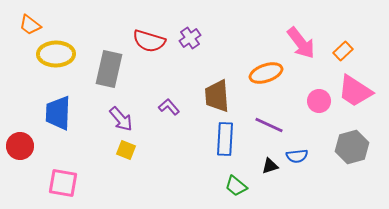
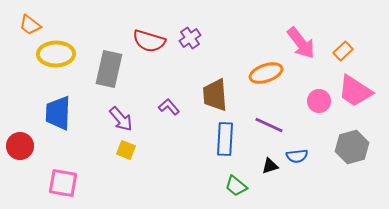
brown trapezoid: moved 2 px left, 1 px up
